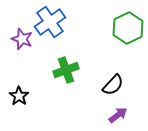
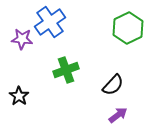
purple star: rotated 15 degrees counterclockwise
